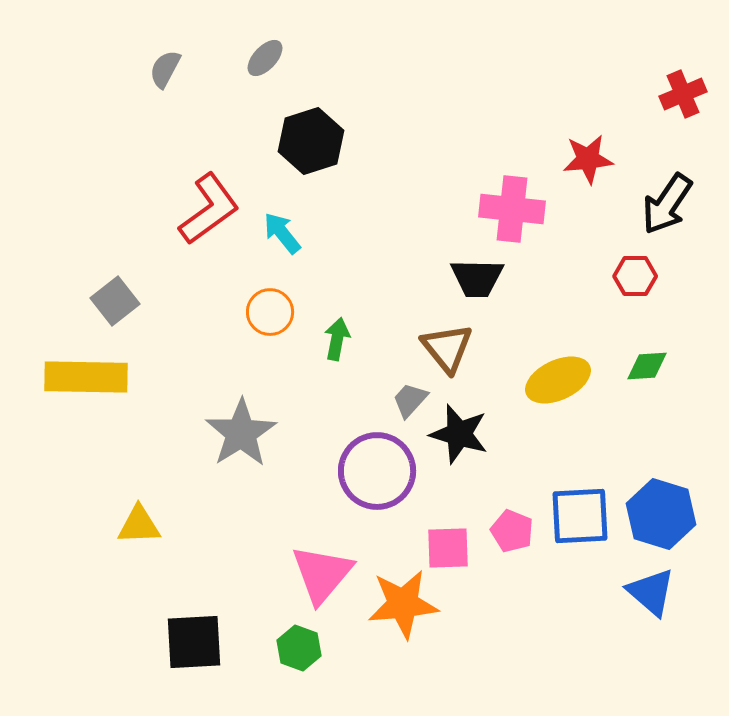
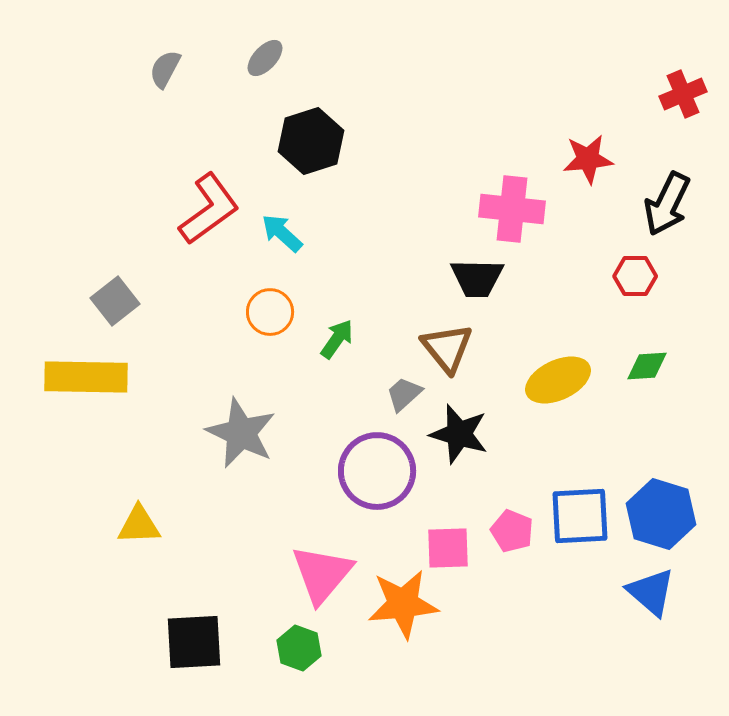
black arrow: rotated 8 degrees counterclockwise
cyan arrow: rotated 9 degrees counterclockwise
green arrow: rotated 24 degrees clockwise
gray trapezoid: moved 6 px left, 6 px up; rotated 6 degrees clockwise
gray star: rotated 14 degrees counterclockwise
